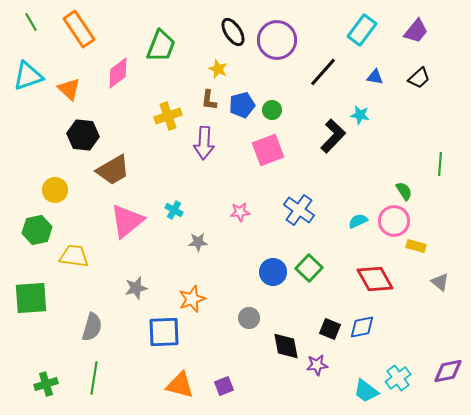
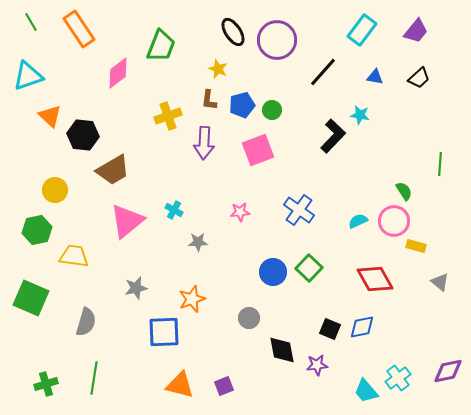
orange triangle at (69, 89): moved 19 px left, 27 px down
pink square at (268, 150): moved 10 px left
green square at (31, 298): rotated 27 degrees clockwise
gray semicircle at (92, 327): moved 6 px left, 5 px up
black diamond at (286, 346): moved 4 px left, 4 px down
cyan trapezoid at (366, 391): rotated 12 degrees clockwise
